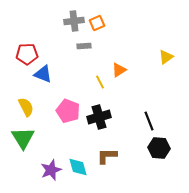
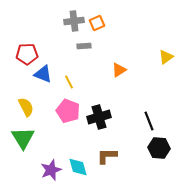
yellow line: moved 31 px left
